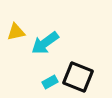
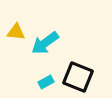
yellow triangle: rotated 18 degrees clockwise
cyan rectangle: moved 4 px left
